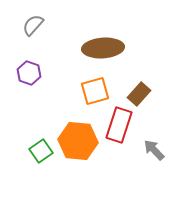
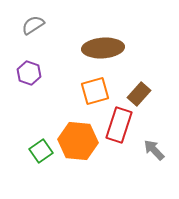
gray semicircle: rotated 15 degrees clockwise
